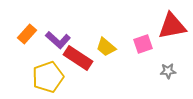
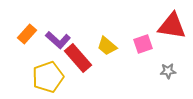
red triangle: rotated 20 degrees clockwise
yellow trapezoid: moved 1 px right, 1 px up
red rectangle: rotated 16 degrees clockwise
